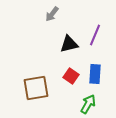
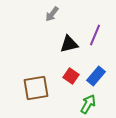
blue rectangle: moved 1 px right, 2 px down; rotated 36 degrees clockwise
